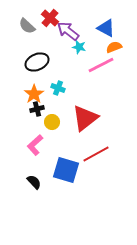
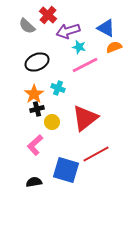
red cross: moved 2 px left, 3 px up
purple arrow: rotated 55 degrees counterclockwise
pink line: moved 16 px left
black semicircle: rotated 56 degrees counterclockwise
